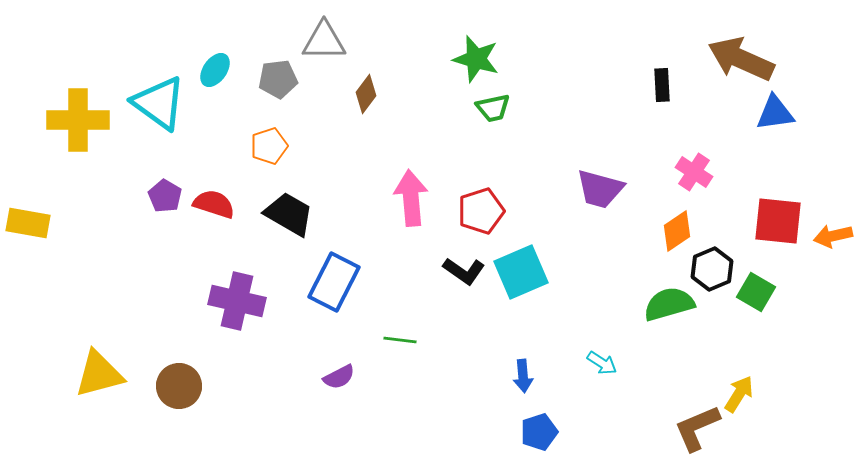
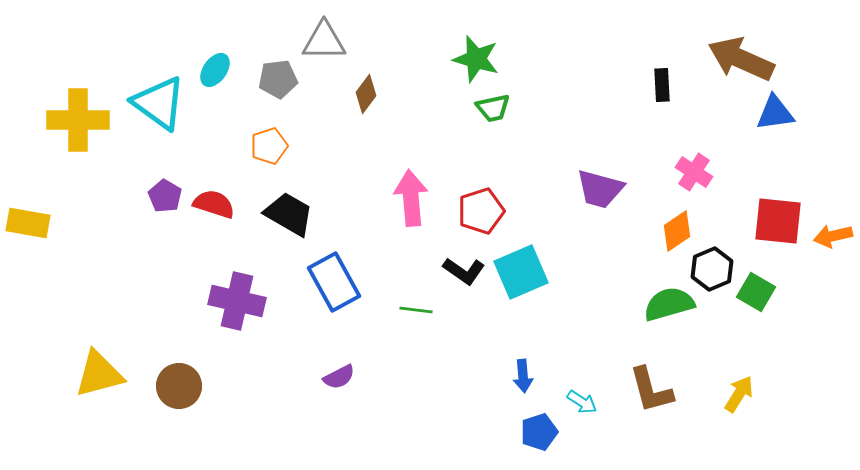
blue rectangle: rotated 56 degrees counterclockwise
green line: moved 16 px right, 30 px up
cyan arrow: moved 20 px left, 39 px down
brown L-shape: moved 46 px left, 38 px up; rotated 82 degrees counterclockwise
